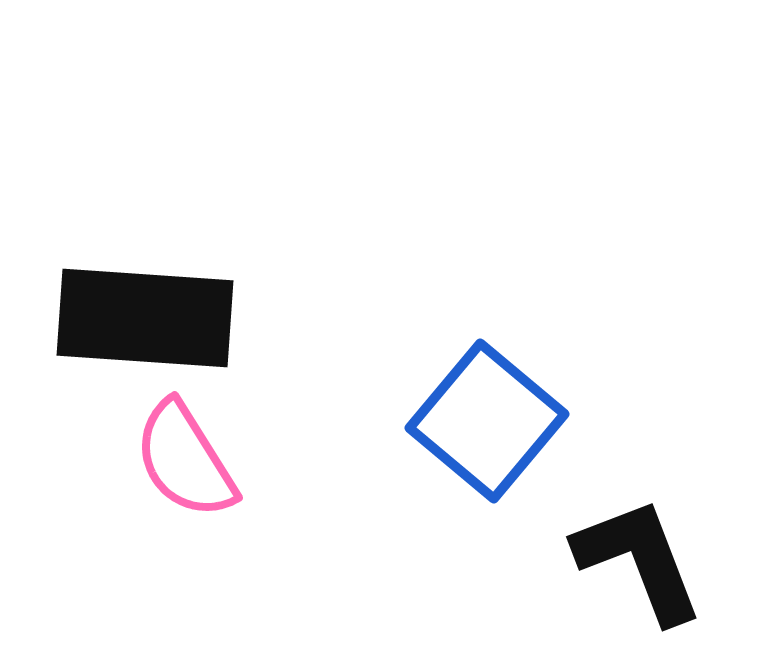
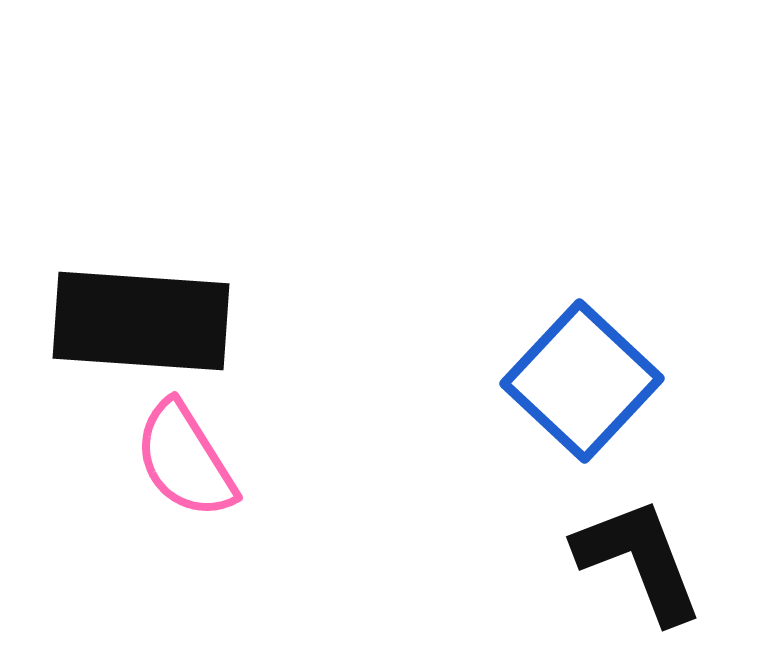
black rectangle: moved 4 px left, 3 px down
blue square: moved 95 px right, 40 px up; rotated 3 degrees clockwise
